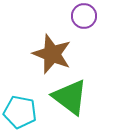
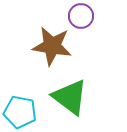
purple circle: moved 3 px left
brown star: moved 8 px up; rotated 12 degrees counterclockwise
